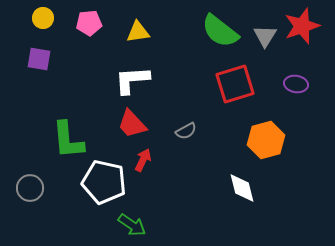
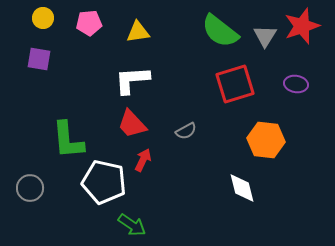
orange hexagon: rotated 21 degrees clockwise
